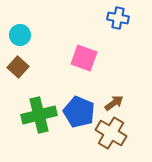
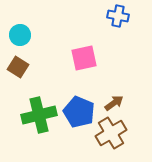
blue cross: moved 2 px up
pink square: rotated 32 degrees counterclockwise
brown square: rotated 10 degrees counterclockwise
brown cross: rotated 28 degrees clockwise
